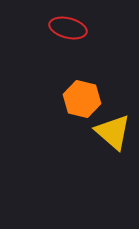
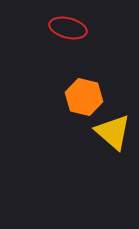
orange hexagon: moved 2 px right, 2 px up
